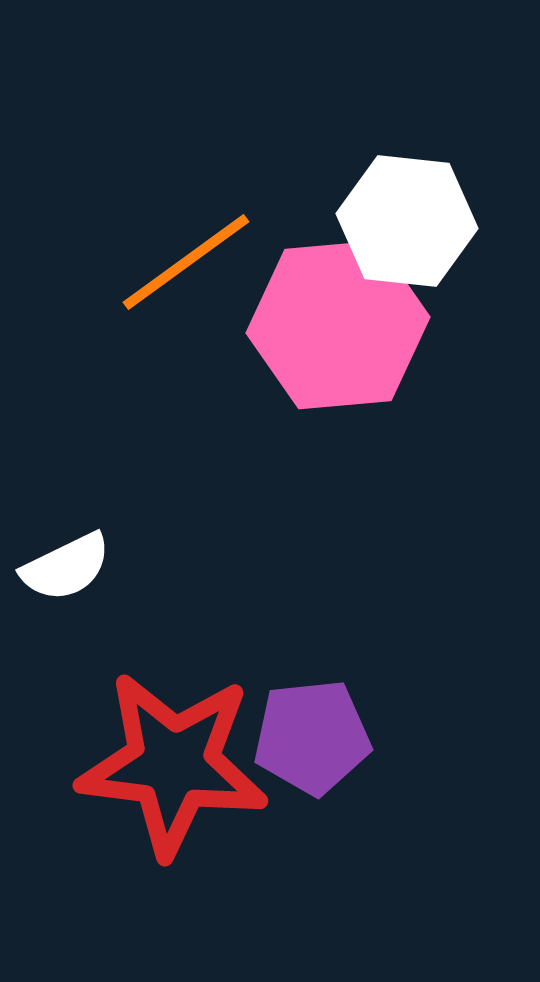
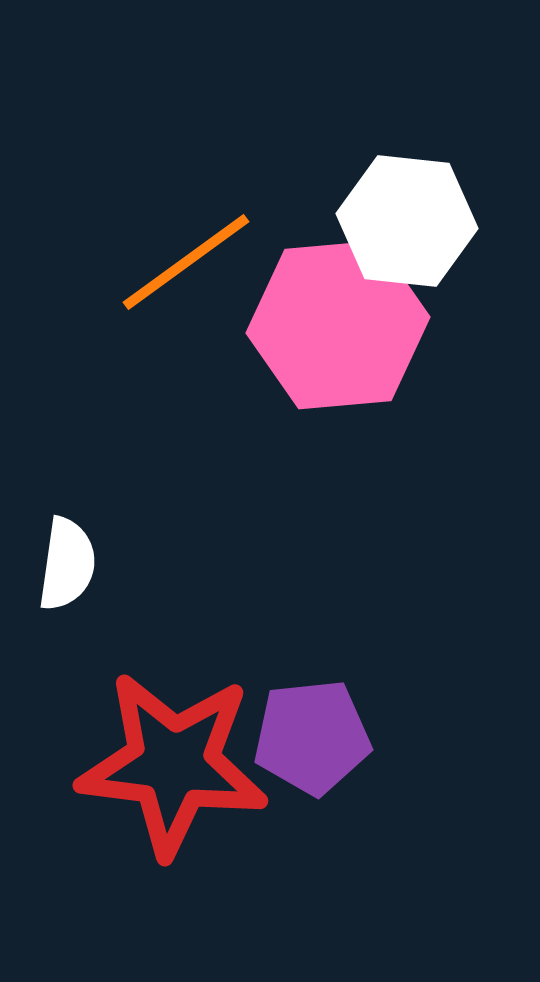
white semicircle: moved 1 px right, 3 px up; rotated 56 degrees counterclockwise
